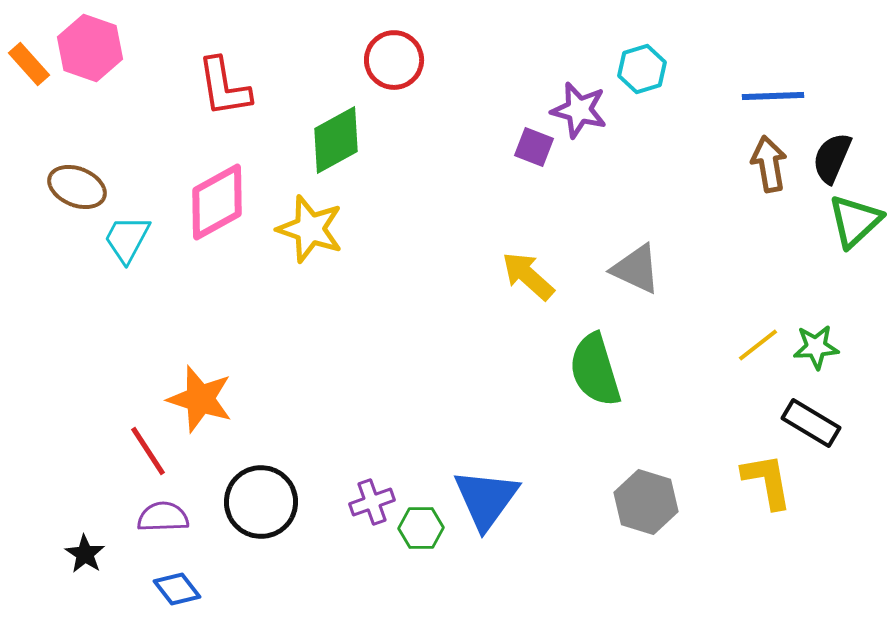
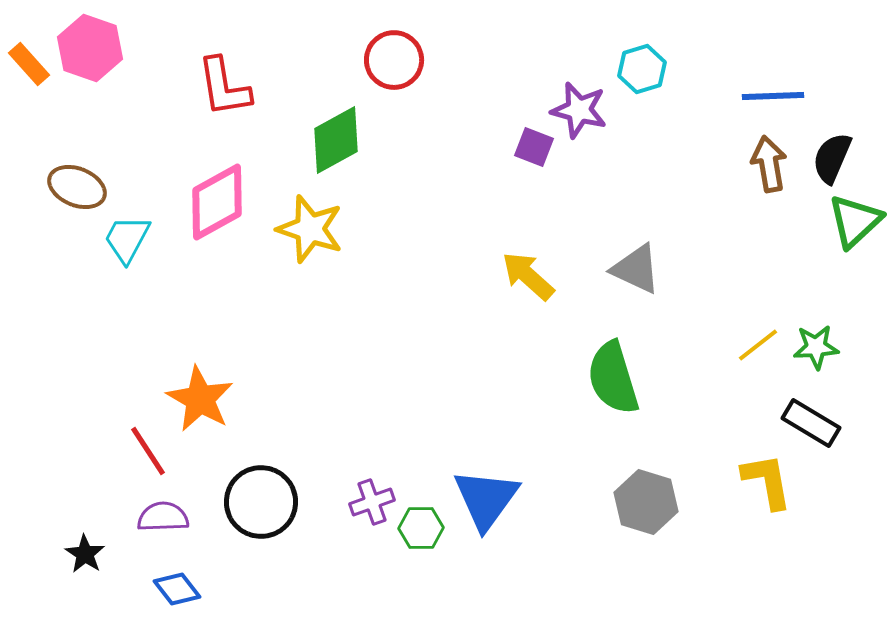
green semicircle: moved 18 px right, 8 px down
orange star: rotated 12 degrees clockwise
